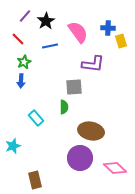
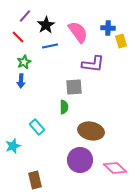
black star: moved 4 px down
red line: moved 2 px up
cyan rectangle: moved 1 px right, 9 px down
purple circle: moved 2 px down
